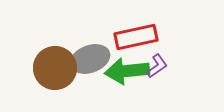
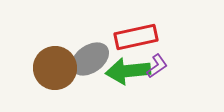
gray ellipse: rotated 15 degrees counterclockwise
green arrow: moved 1 px right
